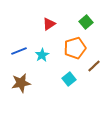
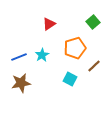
green square: moved 7 px right
blue line: moved 6 px down
cyan square: moved 1 px right; rotated 24 degrees counterclockwise
